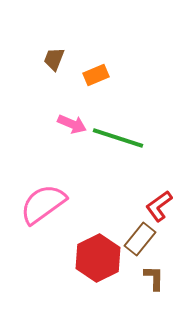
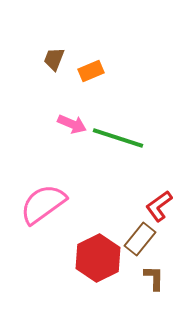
orange rectangle: moved 5 px left, 4 px up
